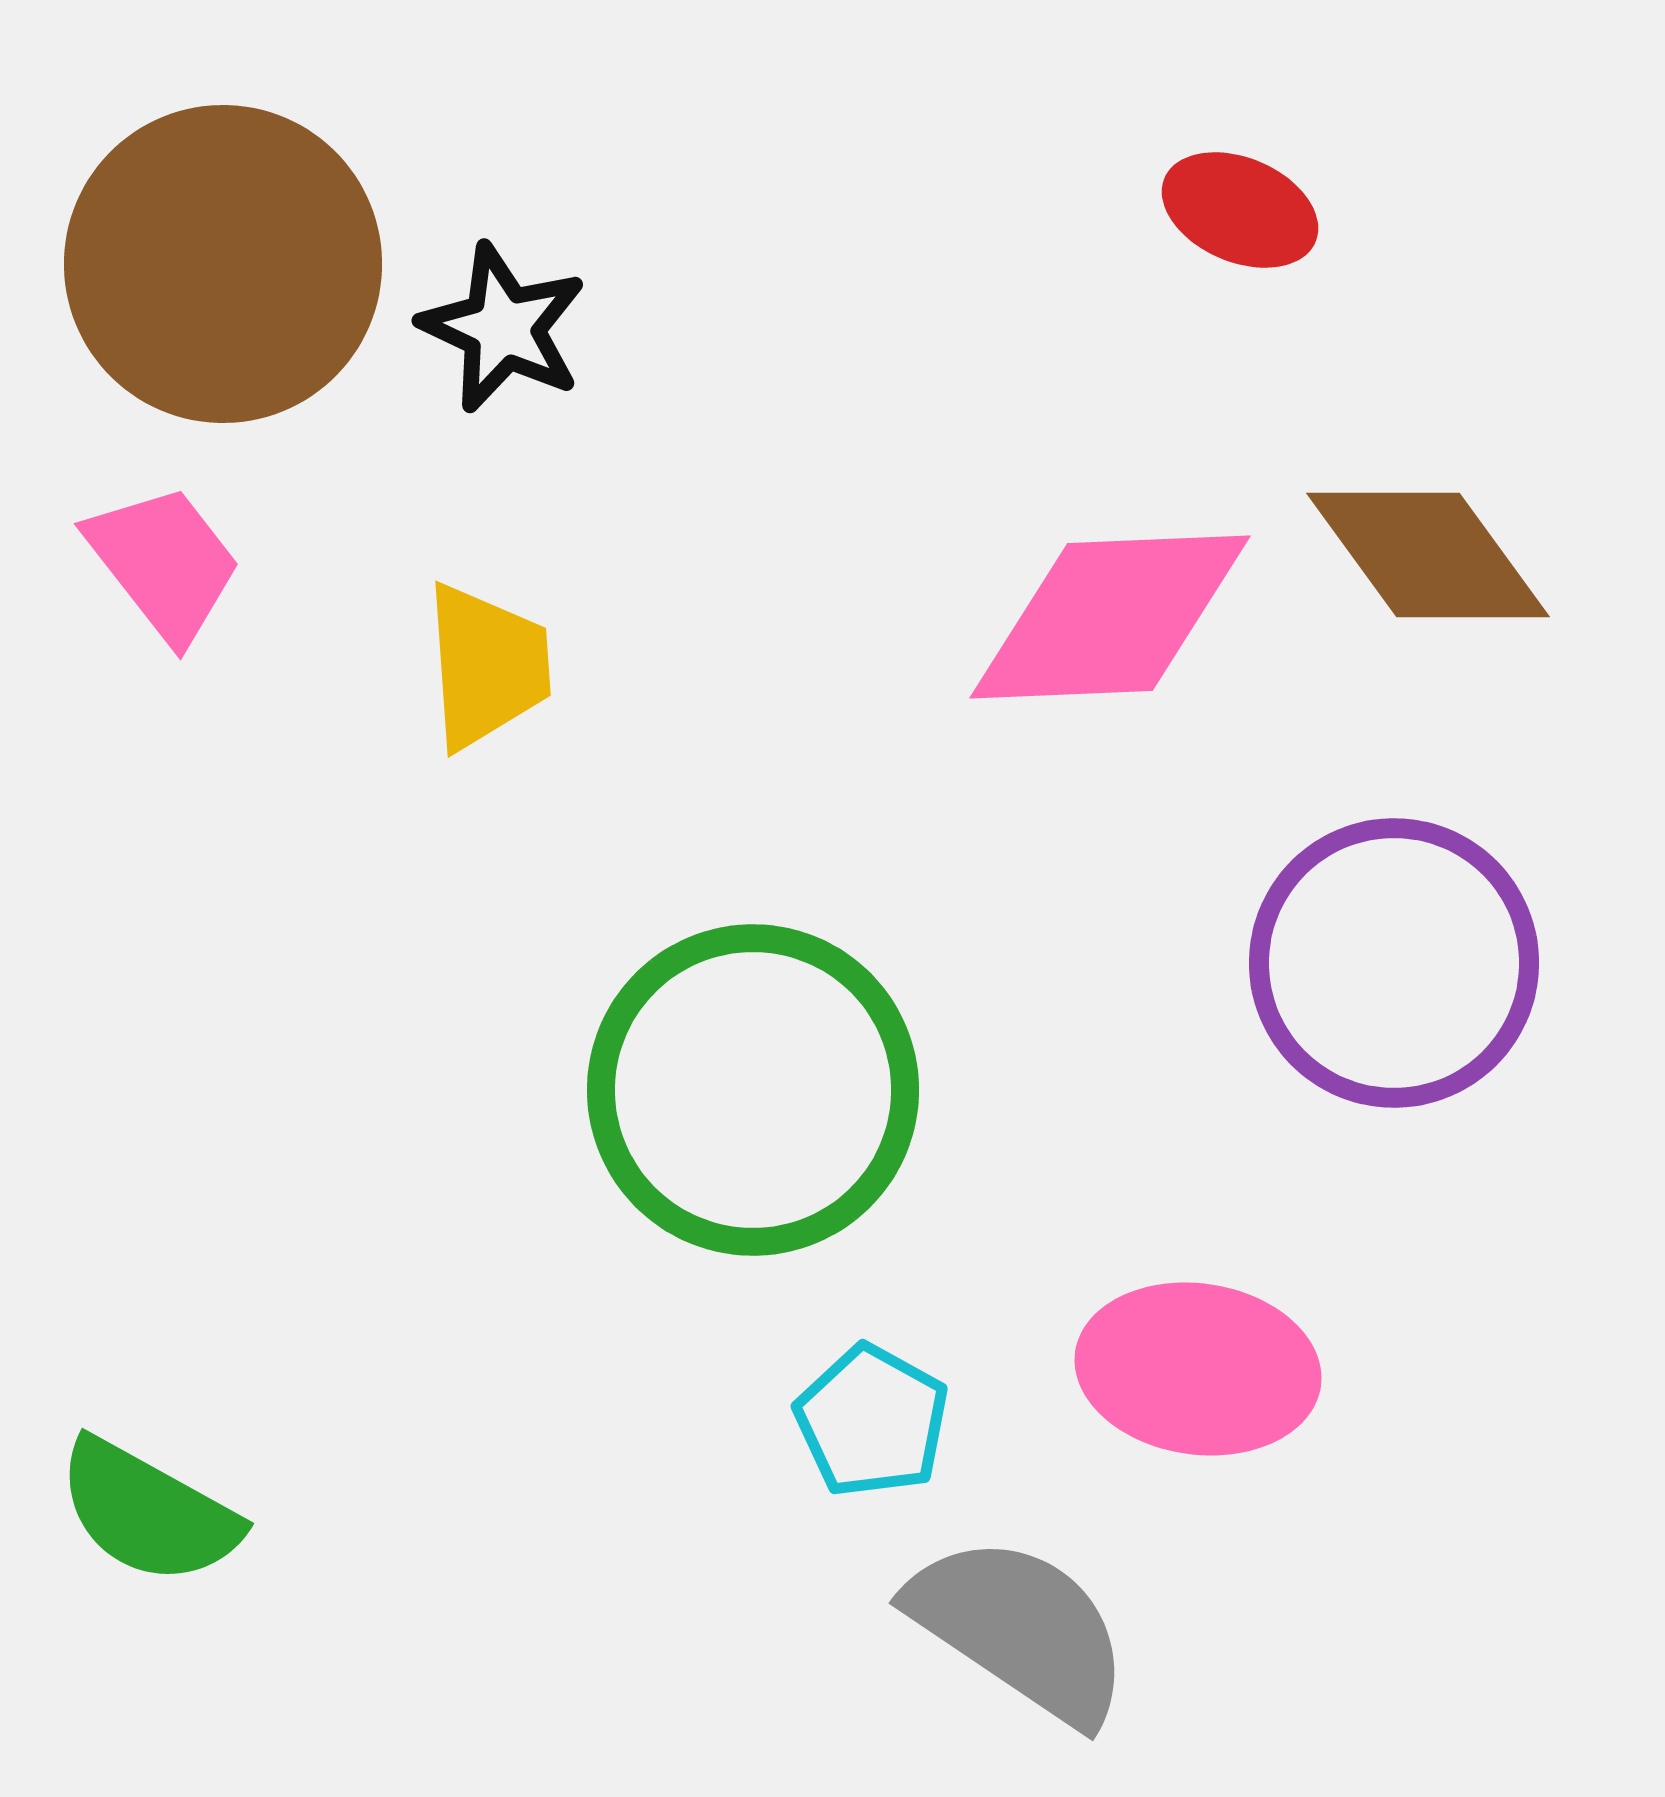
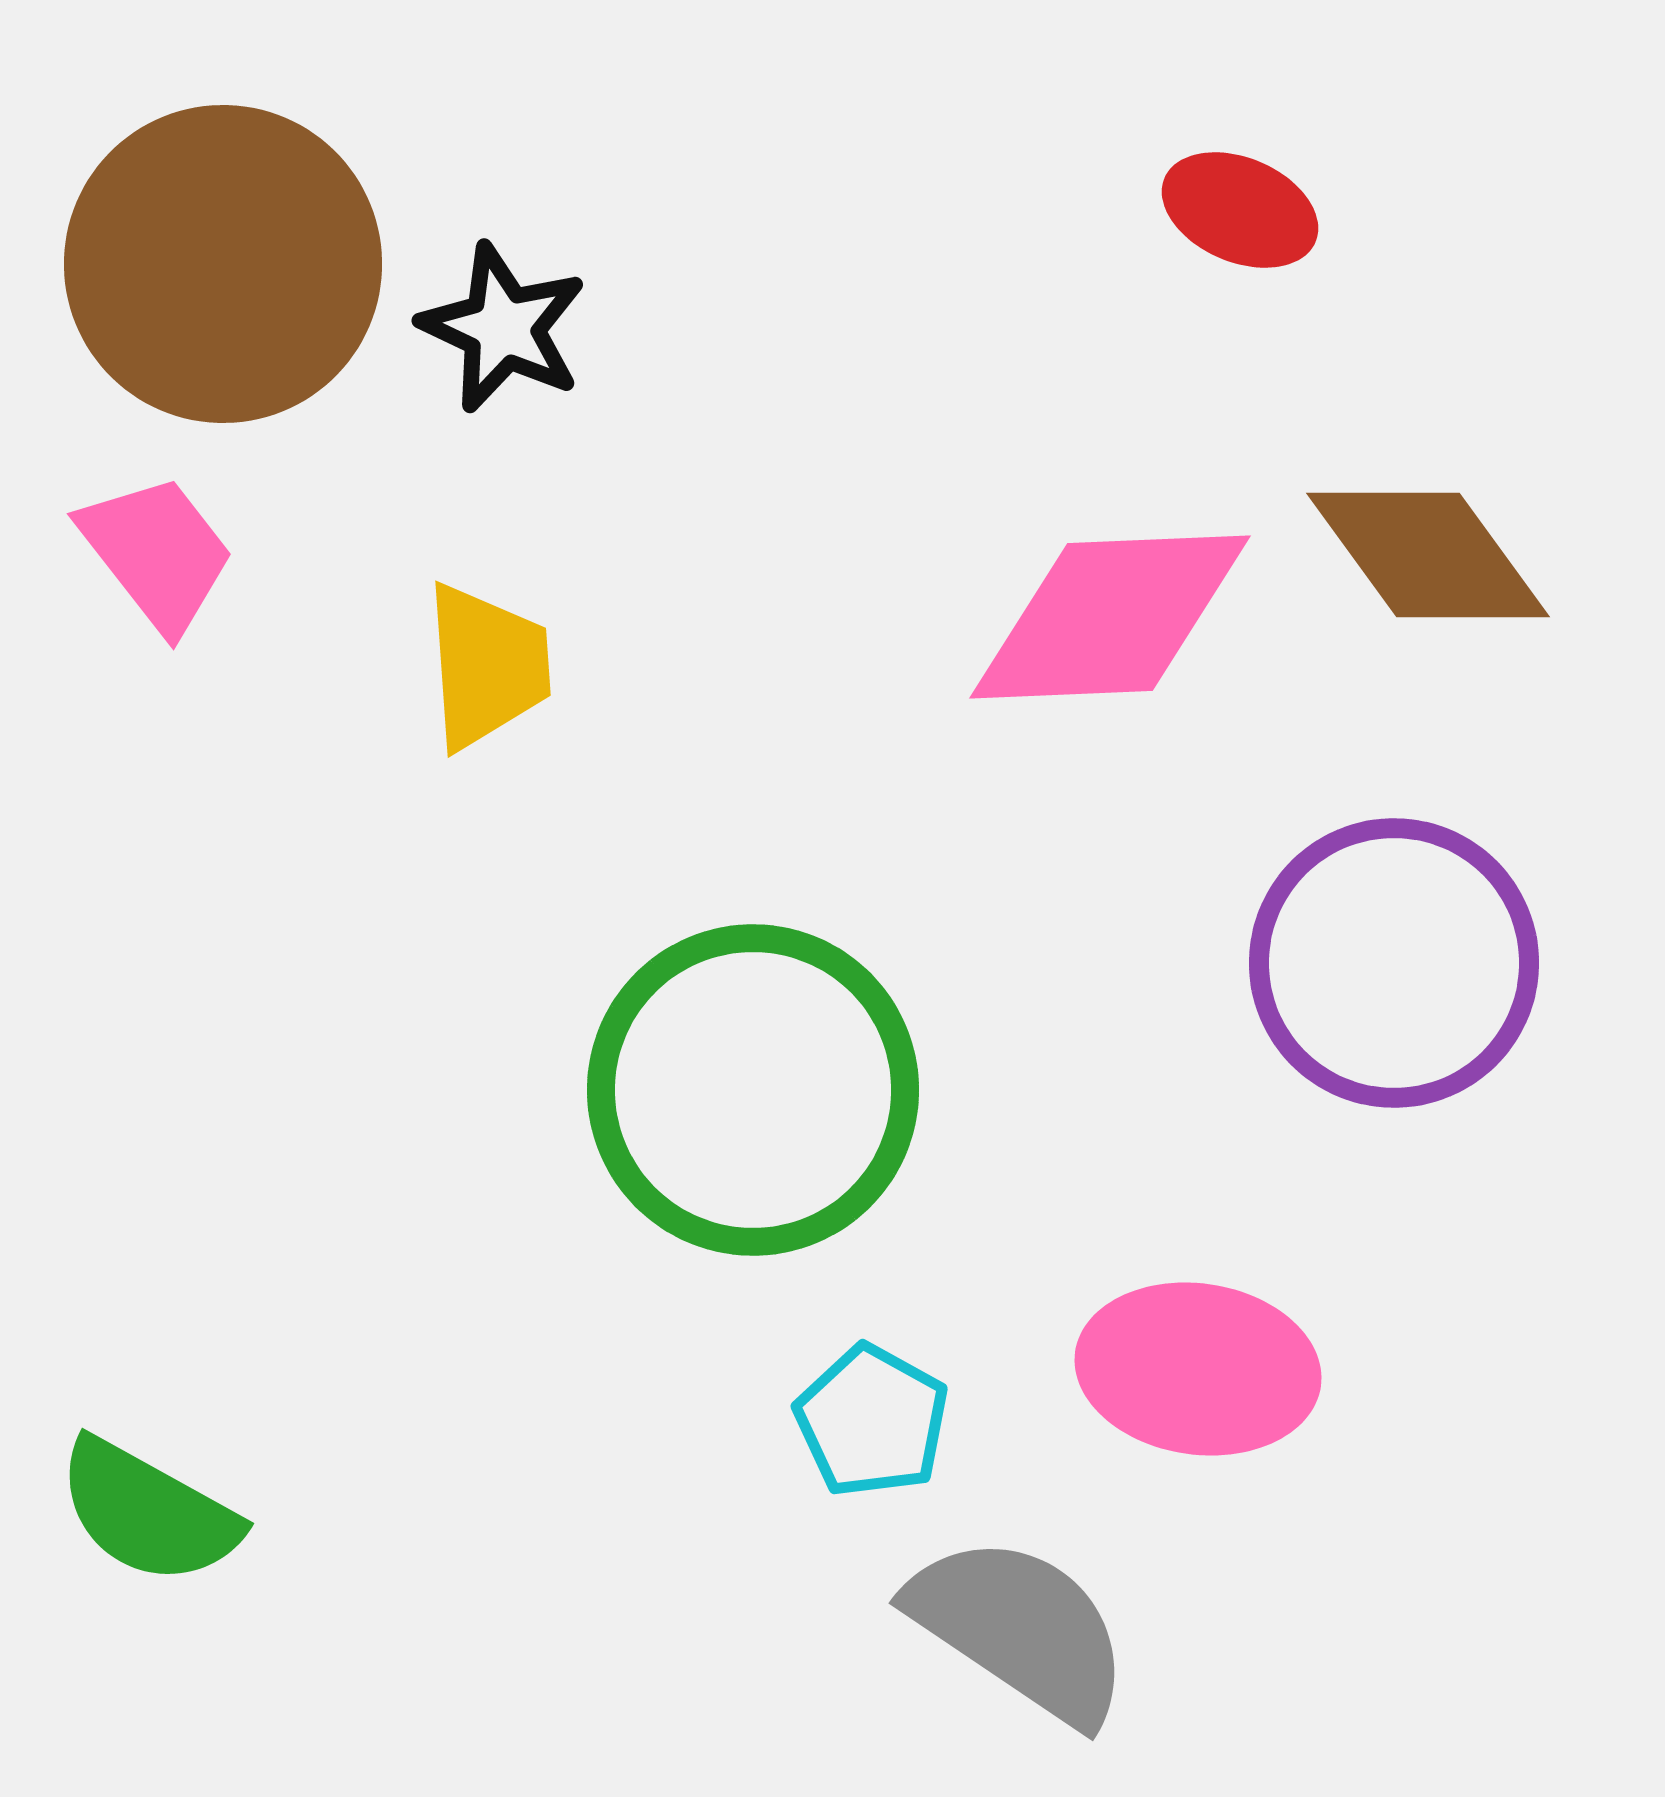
pink trapezoid: moved 7 px left, 10 px up
